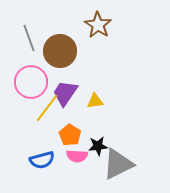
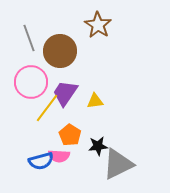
pink semicircle: moved 18 px left
blue semicircle: moved 1 px left, 1 px down
